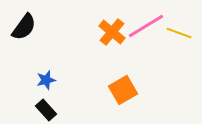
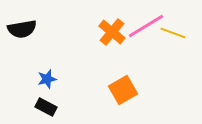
black semicircle: moved 2 px left, 2 px down; rotated 44 degrees clockwise
yellow line: moved 6 px left
blue star: moved 1 px right, 1 px up
black rectangle: moved 3 px up; rotated 20 degrees counterclockwise
